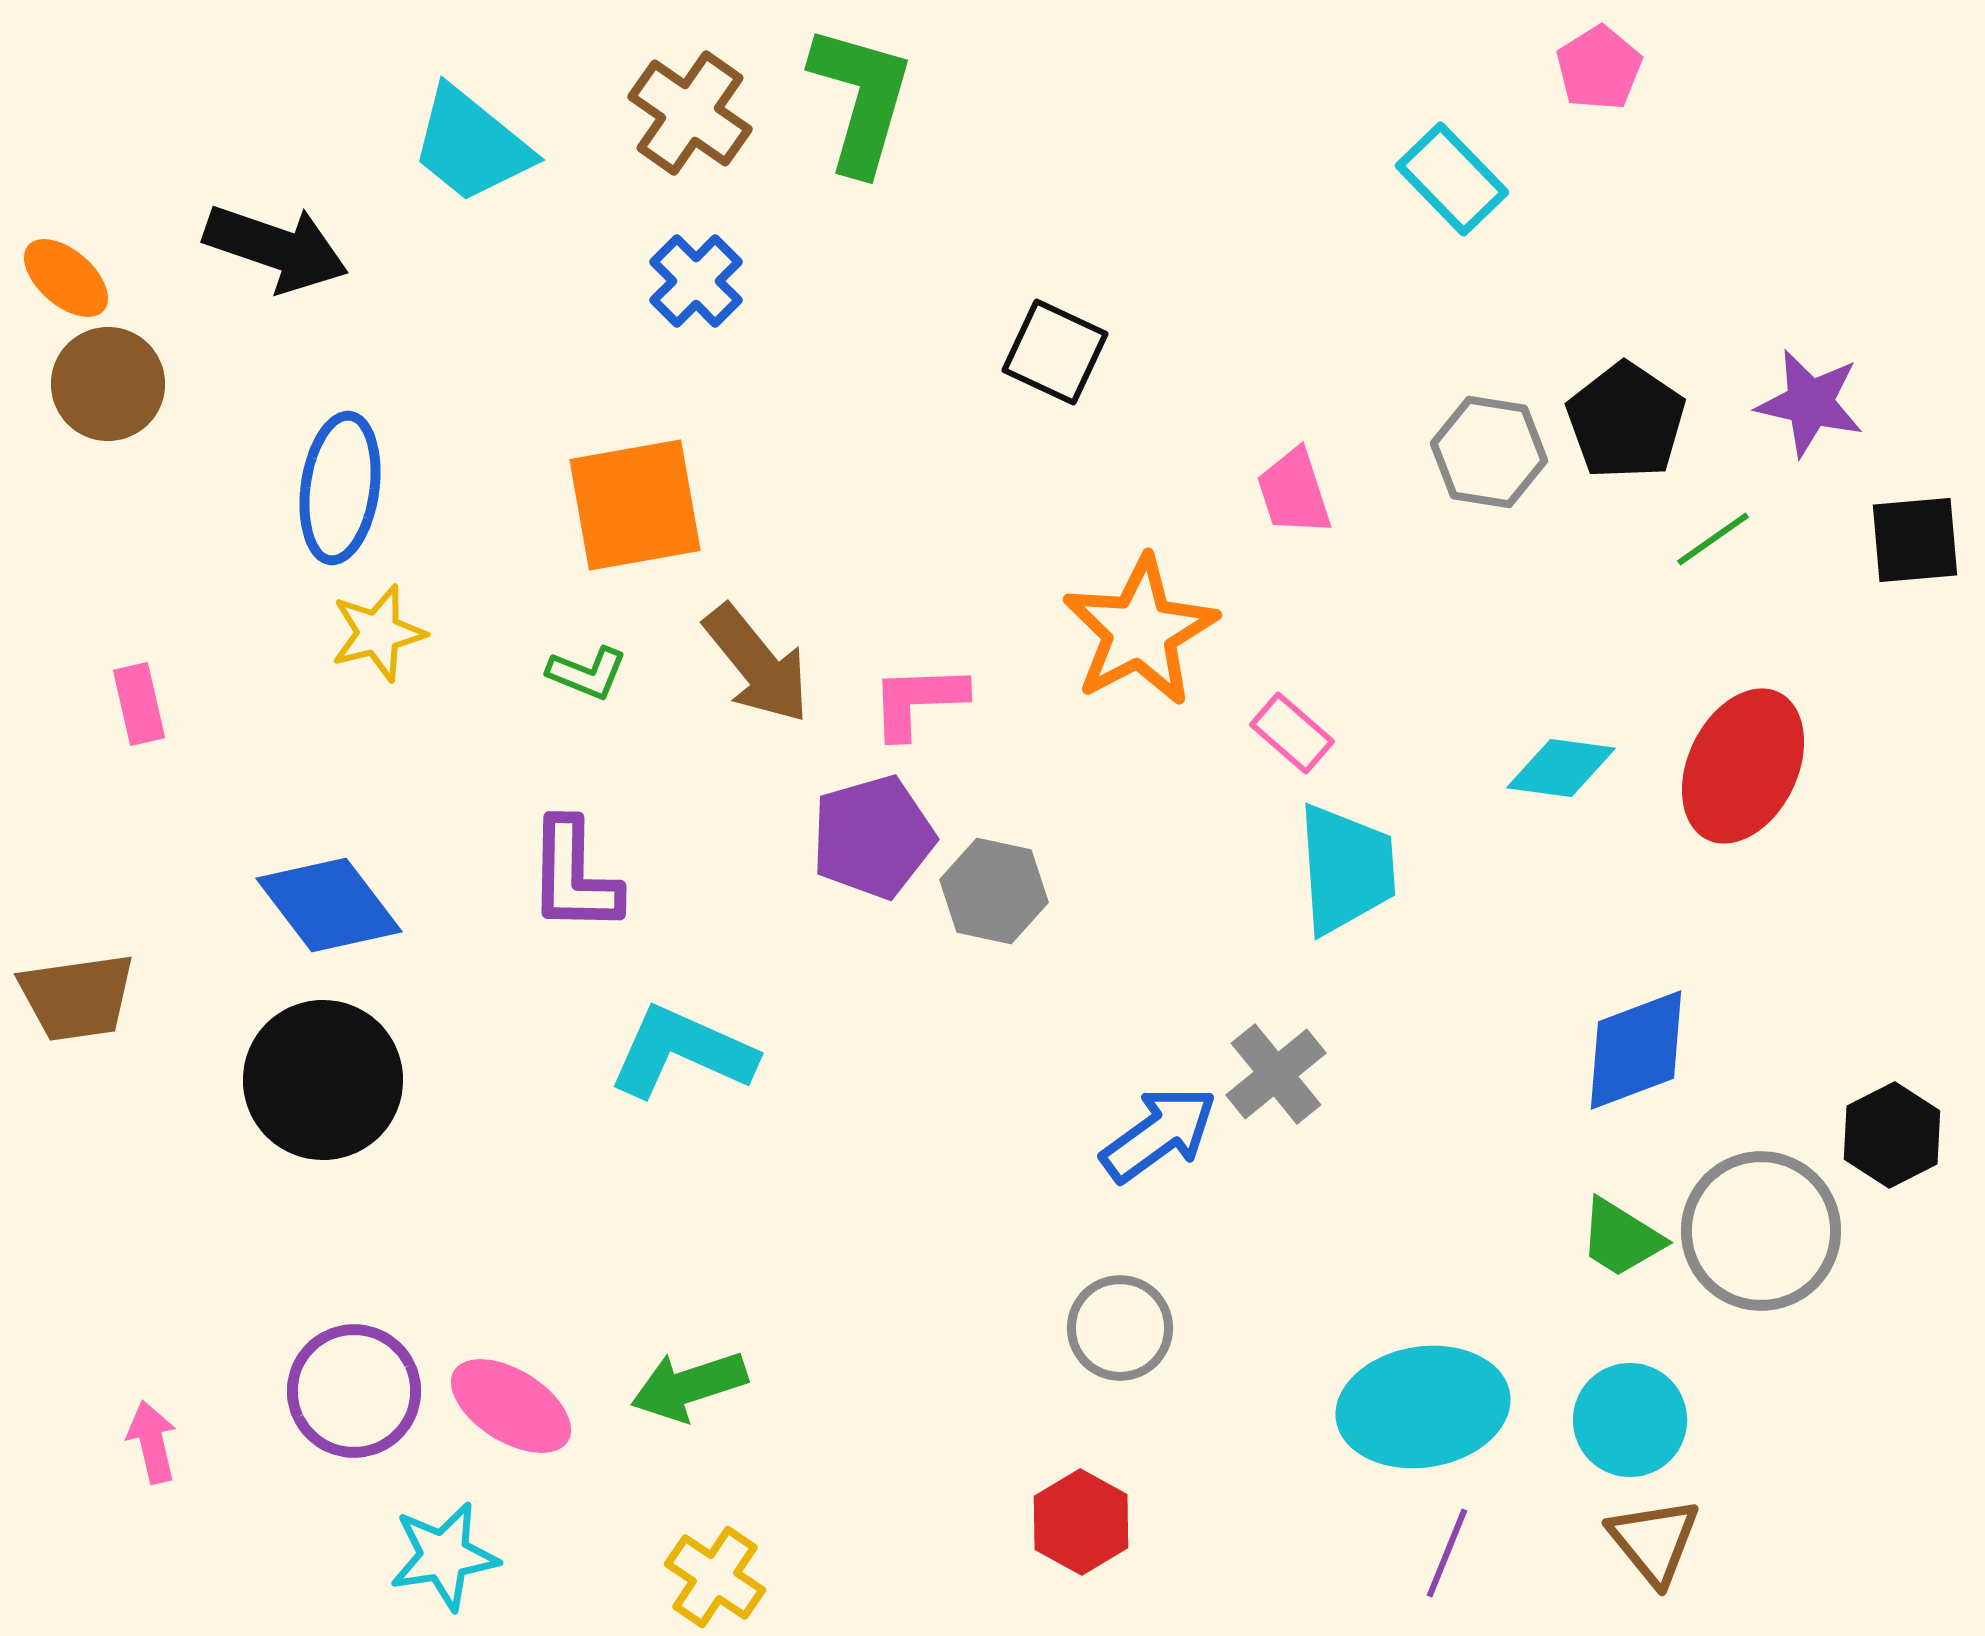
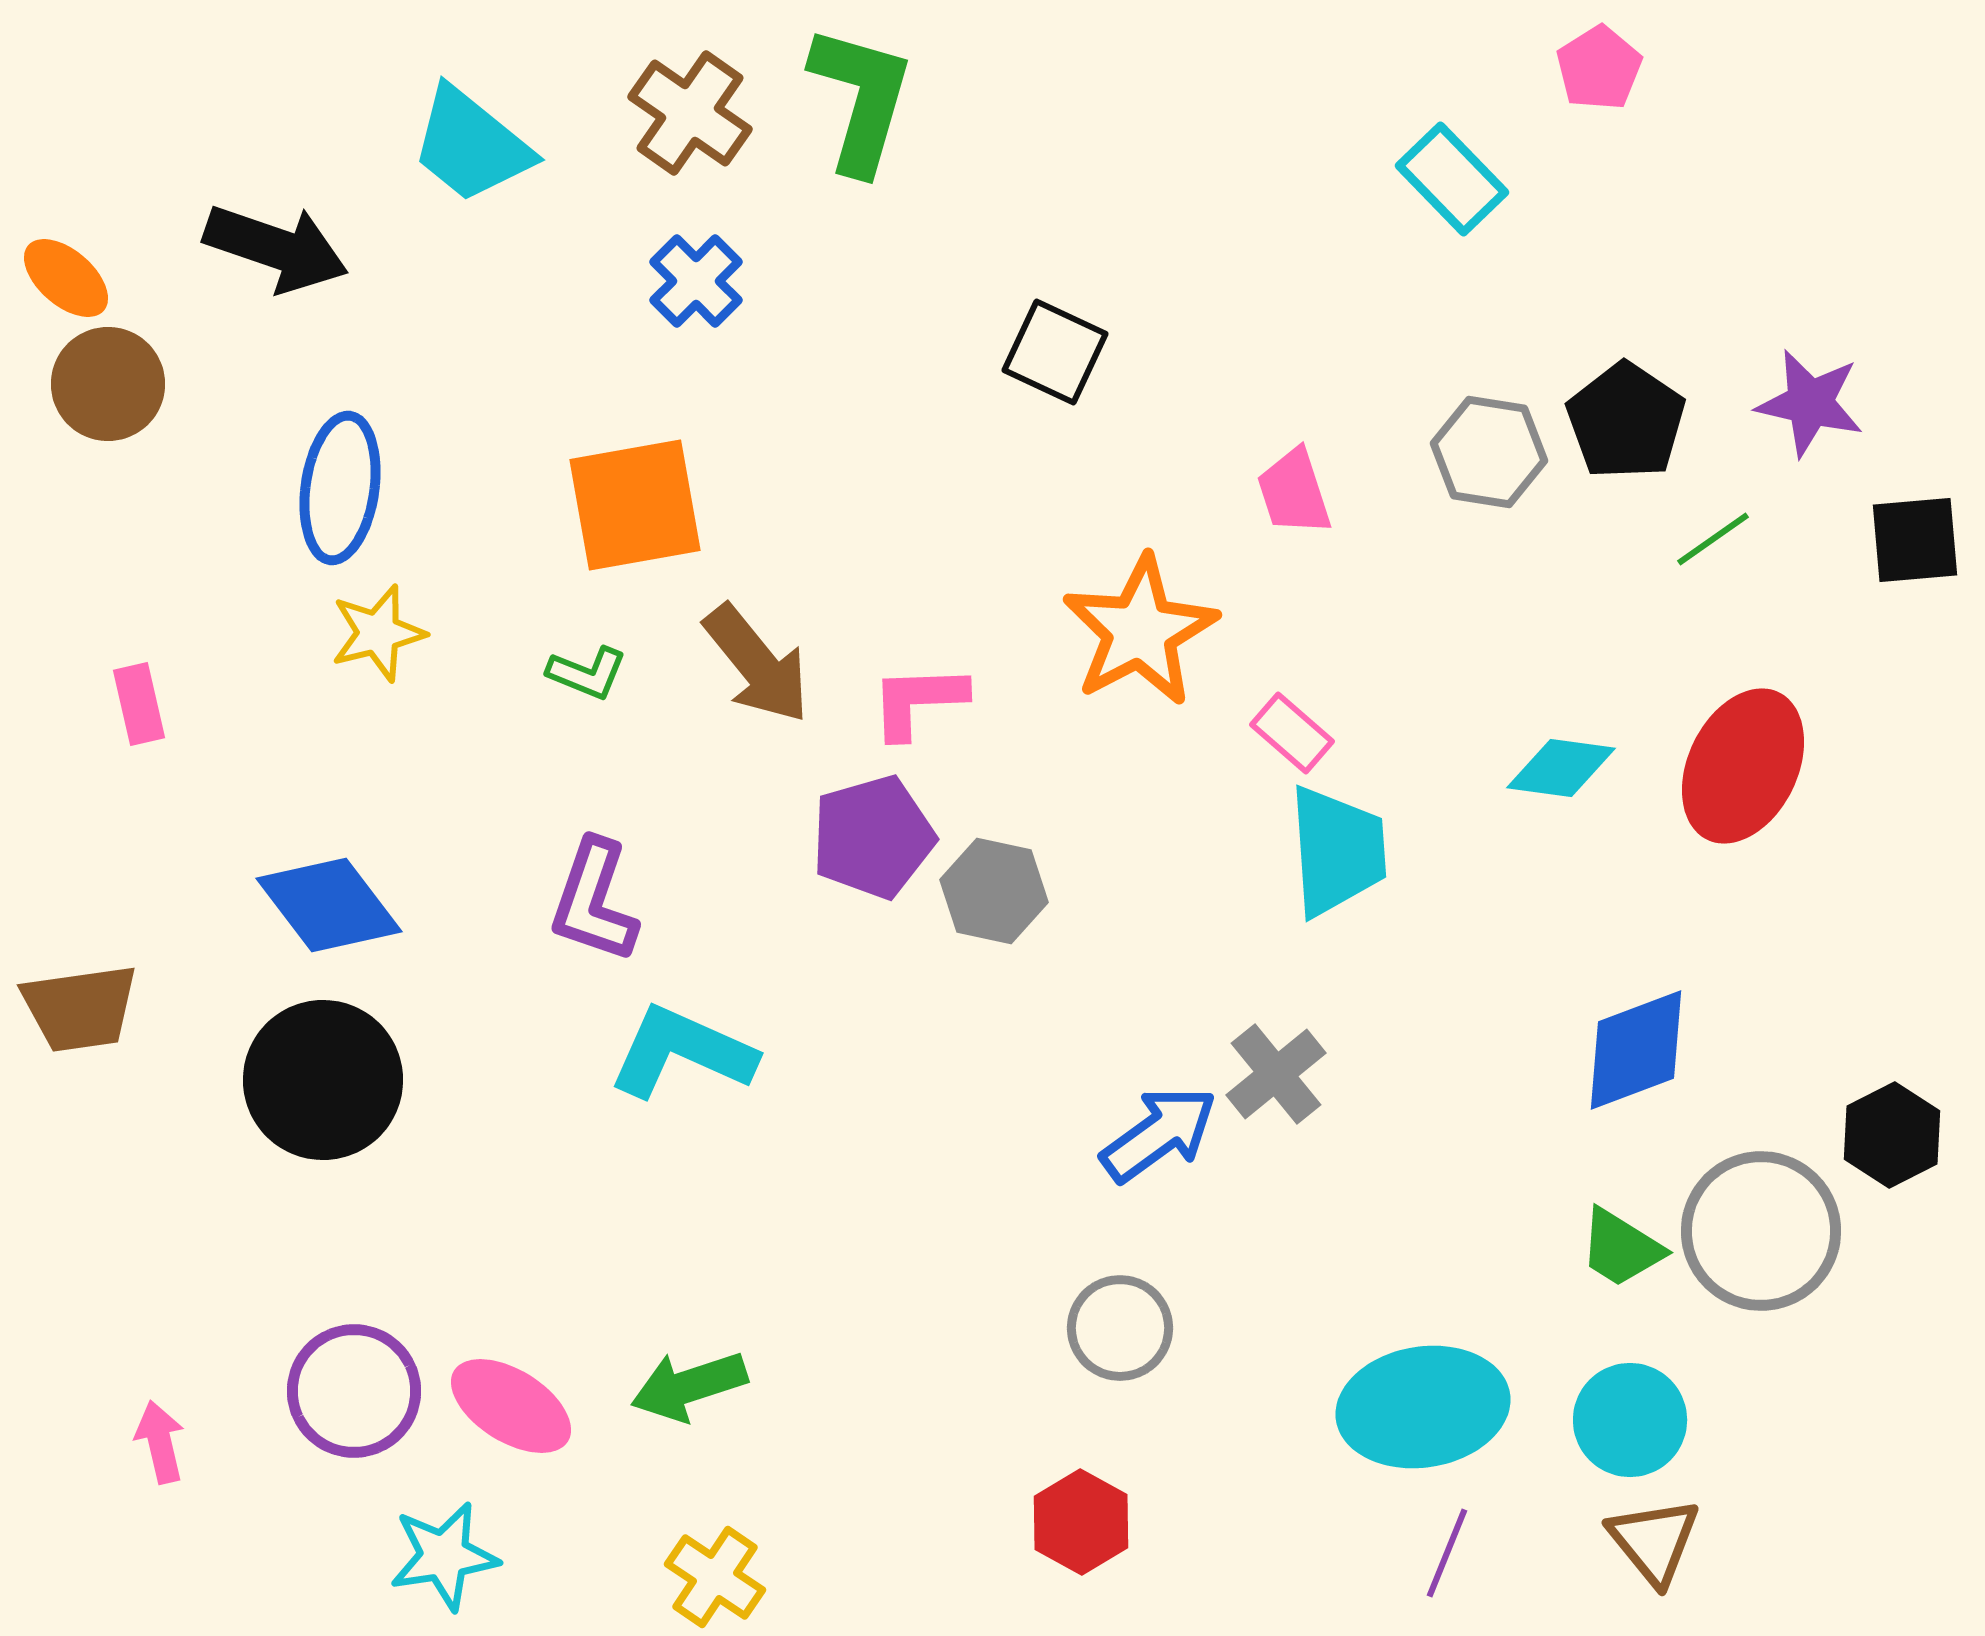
cyan trapezoid at (1346, 869): moved 9 px left, 18 px up
purple L-shape at (574, 876): moved 20 px right, 25 px down; rotated 18 degrees clockwise
brown trapezoid at (77, 997): moved 3 px right, 11 px down
green trapezoid at (1621, 1238): moved 10 px down
pink arrow at (152, 1442): moved 8 px right
